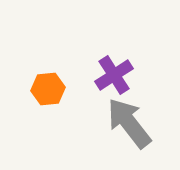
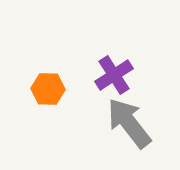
orange hexagon: rotated 8 degrees clockwise
